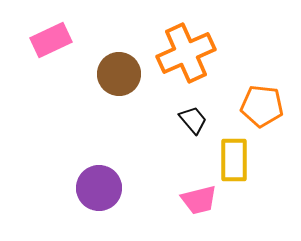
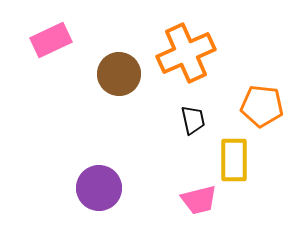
black trapezoid: rotated 28 degrees clockwise
